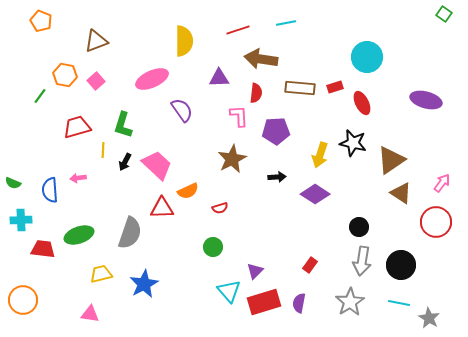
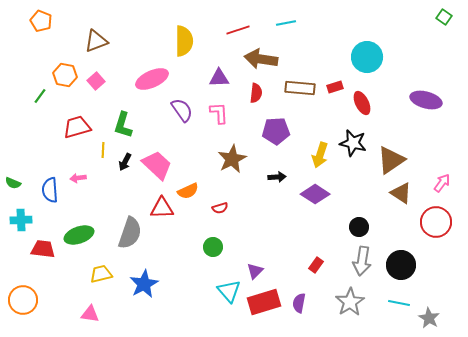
green square at (444, 14): moved 3 px down
pink L-shape at (239, 116): moved 20 px left, 3 px up
red rectangle at (310, 265): moved 6 px right
